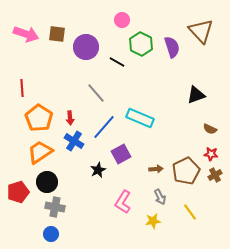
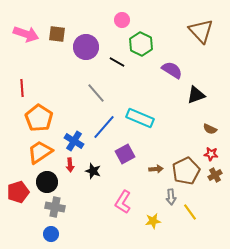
purple semicircle: moved 23 px down; rotated 40 degrees counterclockwise
red arrow: moved 47 px down
purple square: moved 4 px right
black star: moved 5 px left, 1 px down; rotated 28 degrees counterclockwise
gray arrow: moved 11 px right; rotated 21 degrees clockwise
